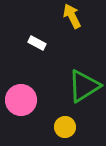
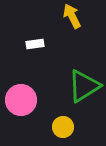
white rectangle: moved 2 px left, 1 px down; rotated 36 degrees counterclockwise
yellow circle: moved 2 px left
